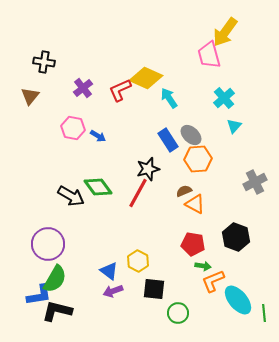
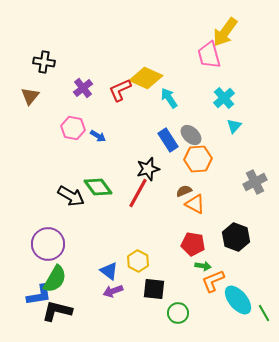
green line: rotated 24 degrees counterclockwise
